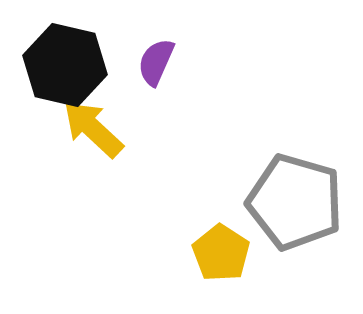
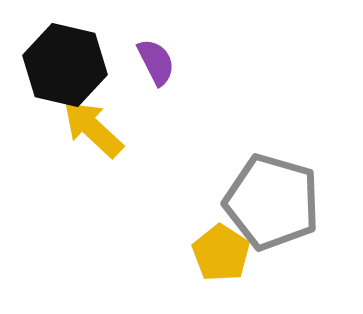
purple semicircle: rotated 129 degrees clockwise
gray pentagon: moved 23 px left
